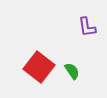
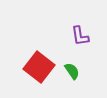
purple L-shape: moved 7 px left, 9 px down
